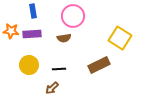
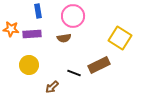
blue rectangle: moved 5 px right
orange star: moved 2 px up
black line: moved 15 px right, 4 px down; rotated 24 degrees clockwise
brown arrow: moved 1 px up
